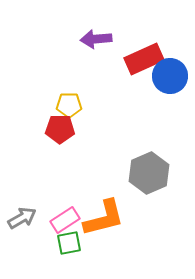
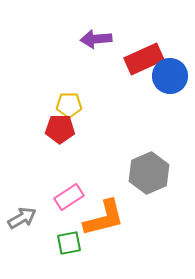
pink rectangle: moved 4 px right, 23 px up
